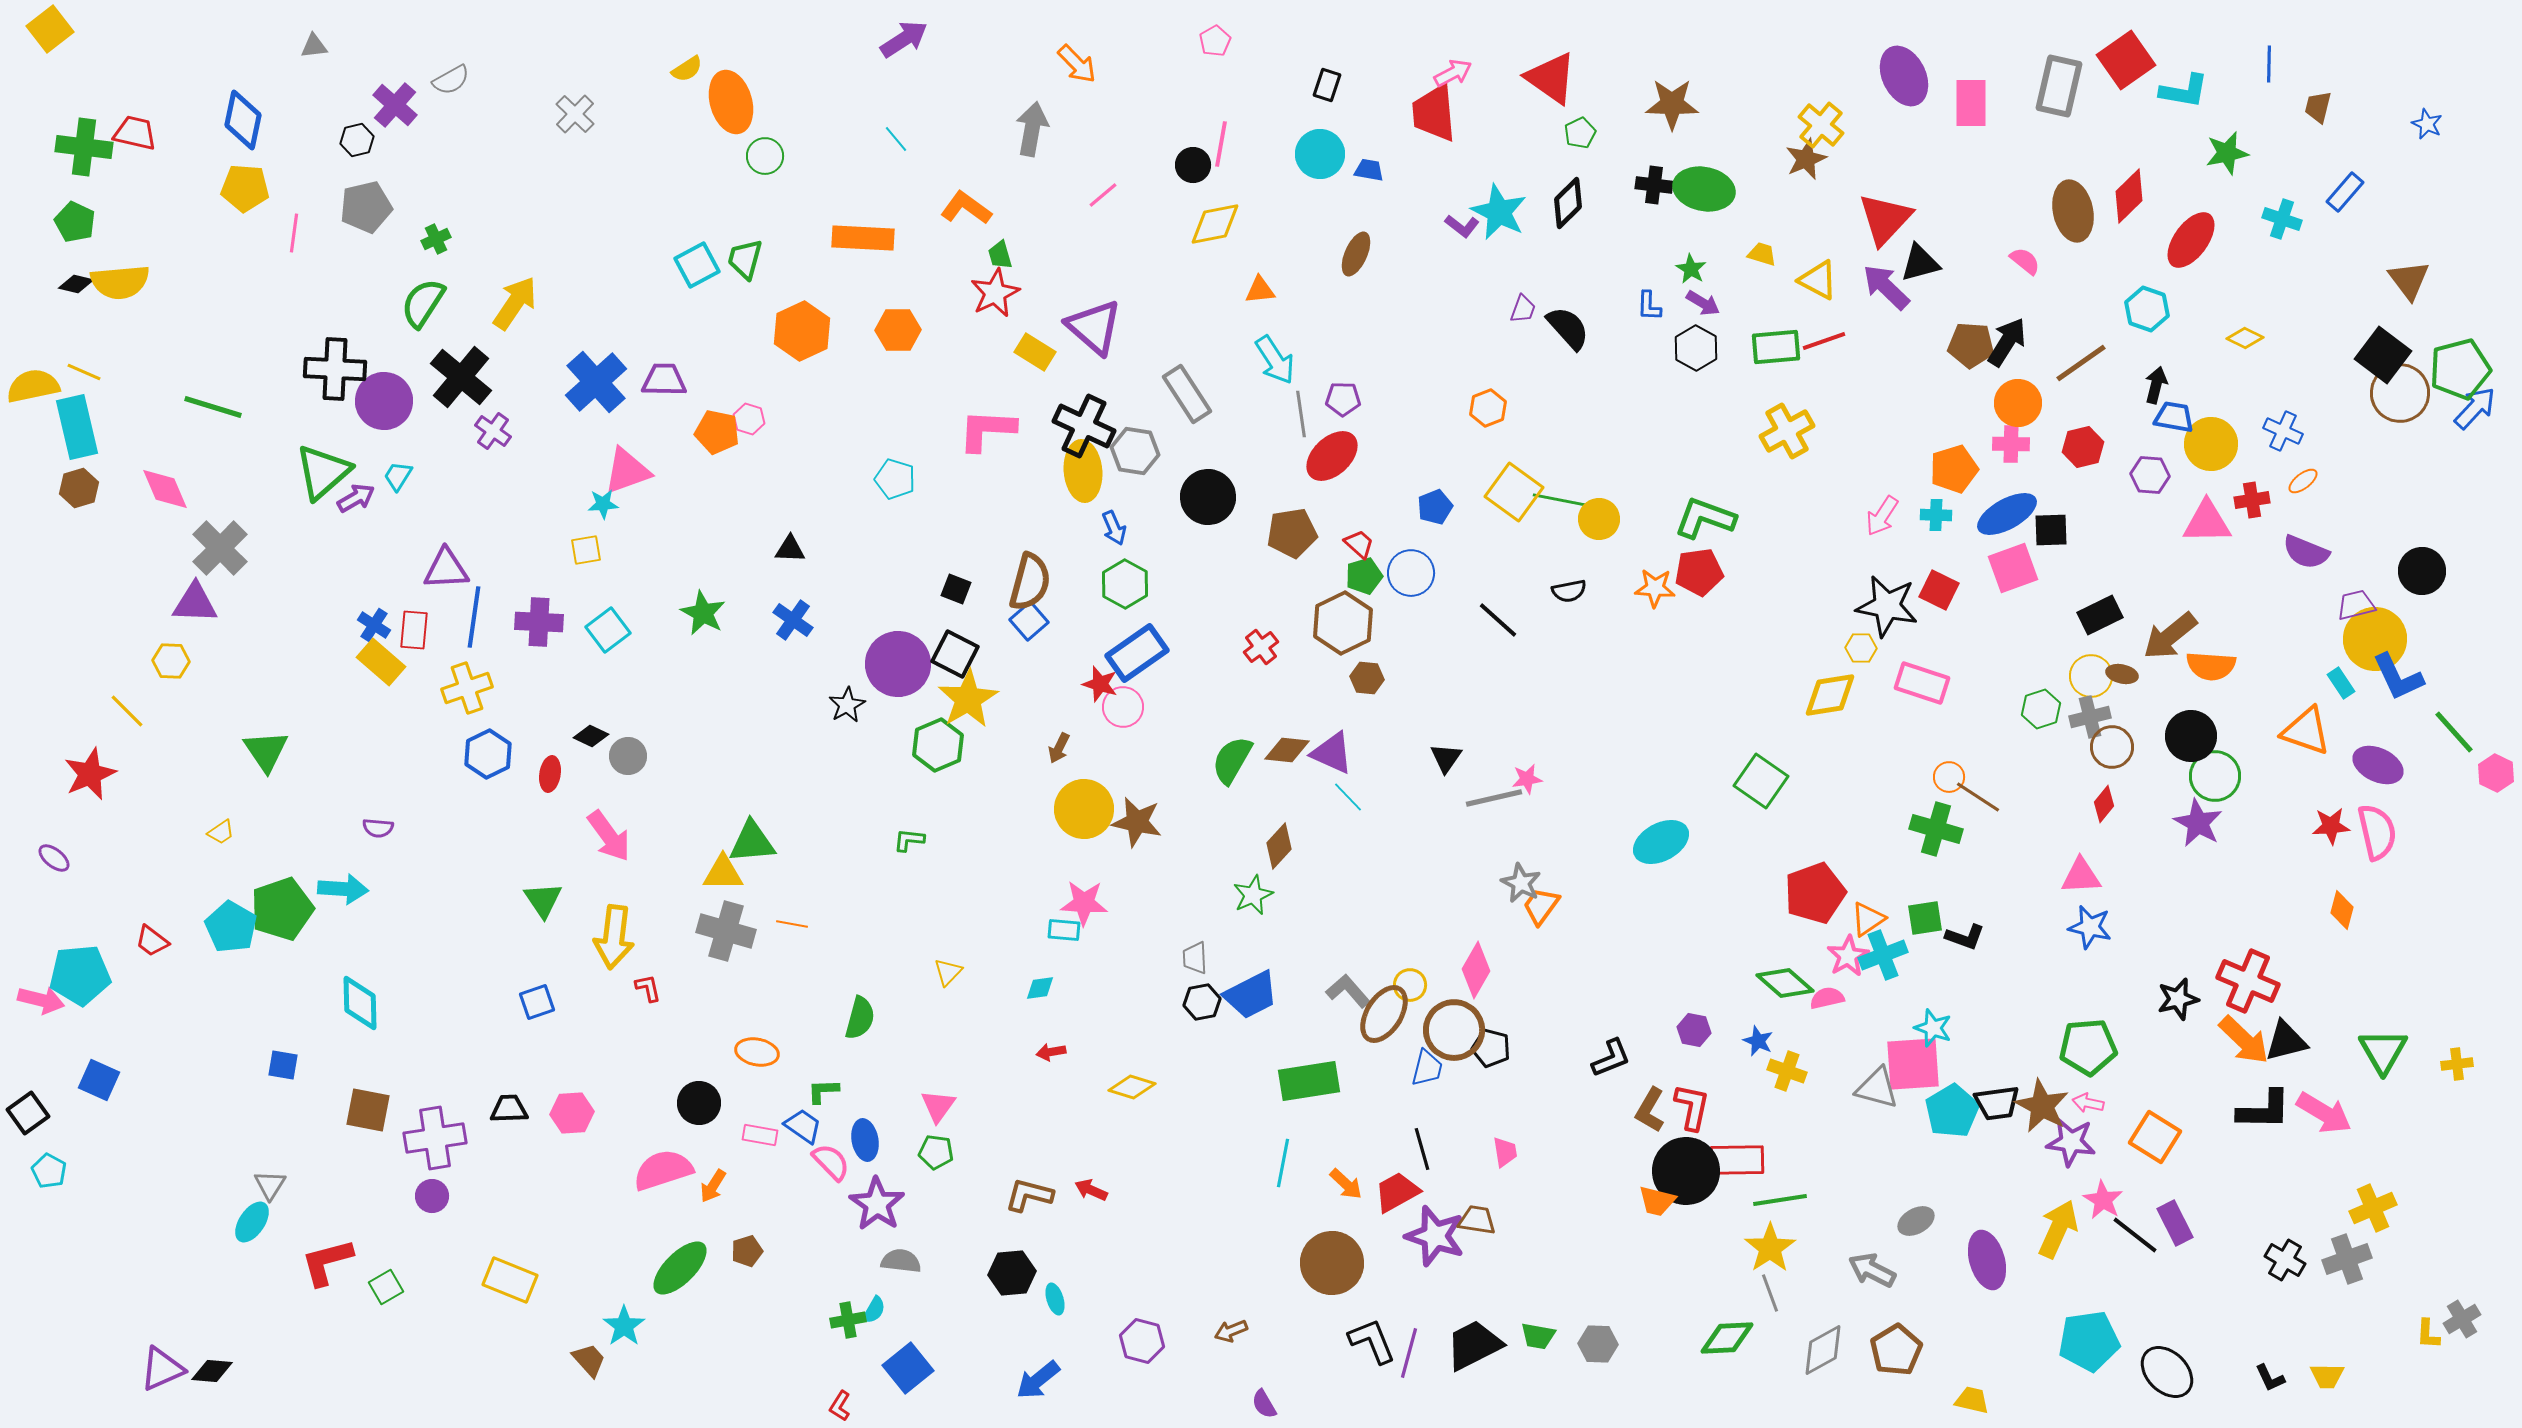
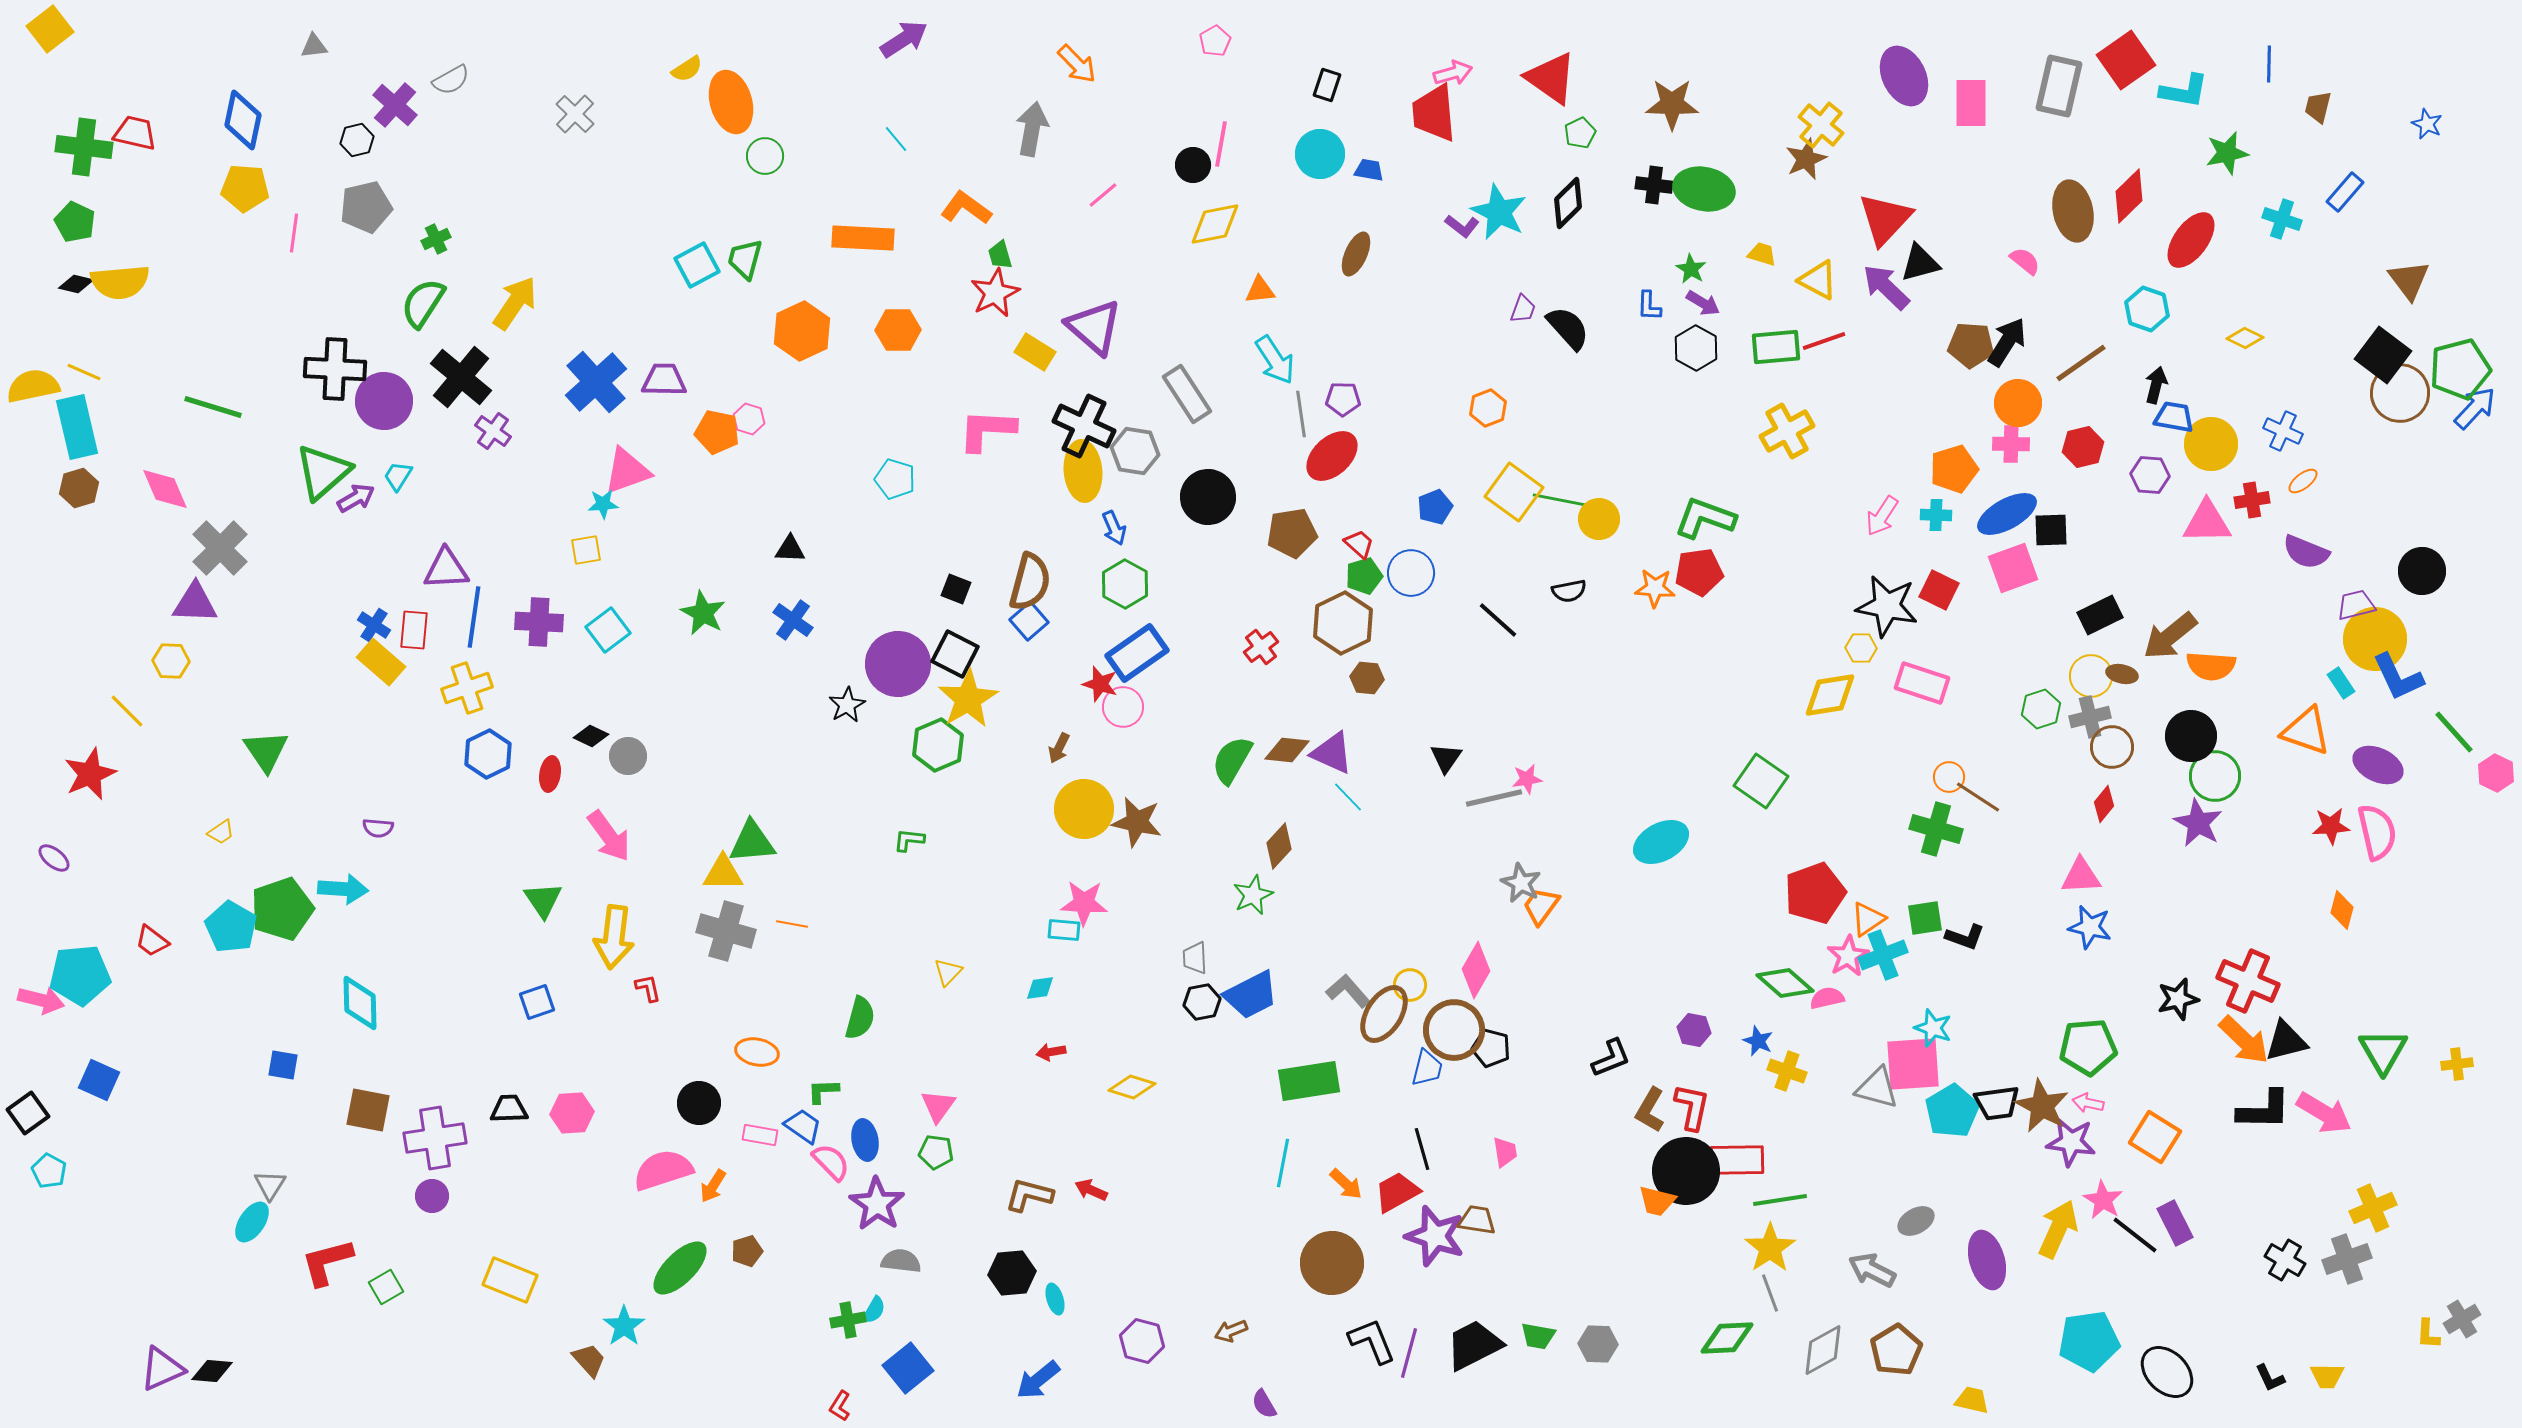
pink arrow at (1453, 73): rotated 12 degrees clockwise
